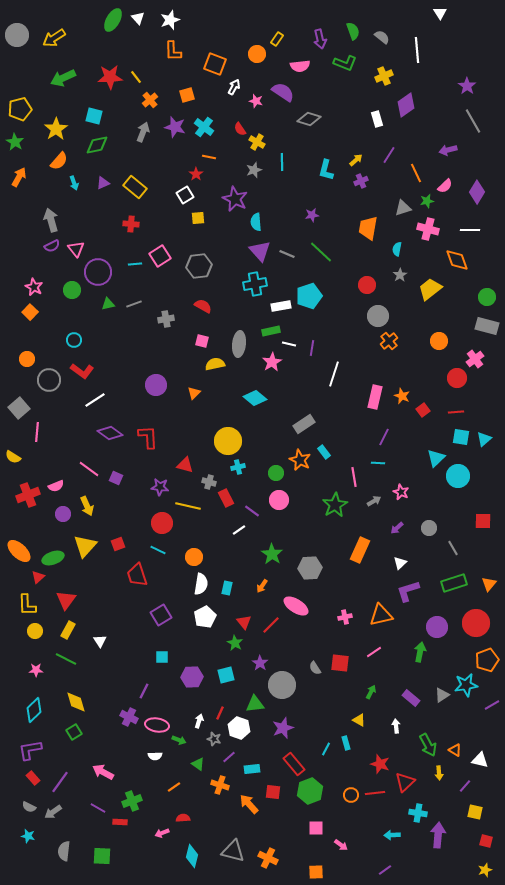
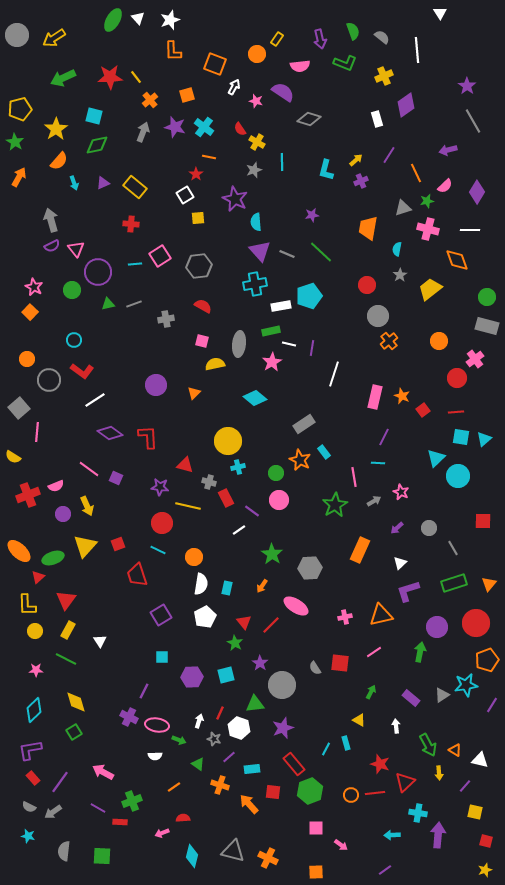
purple line at (492, 705): rotated 28 degrees counterclockwise
